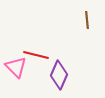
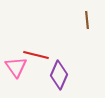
pink triangle: rotated 10 degrees clockwise
